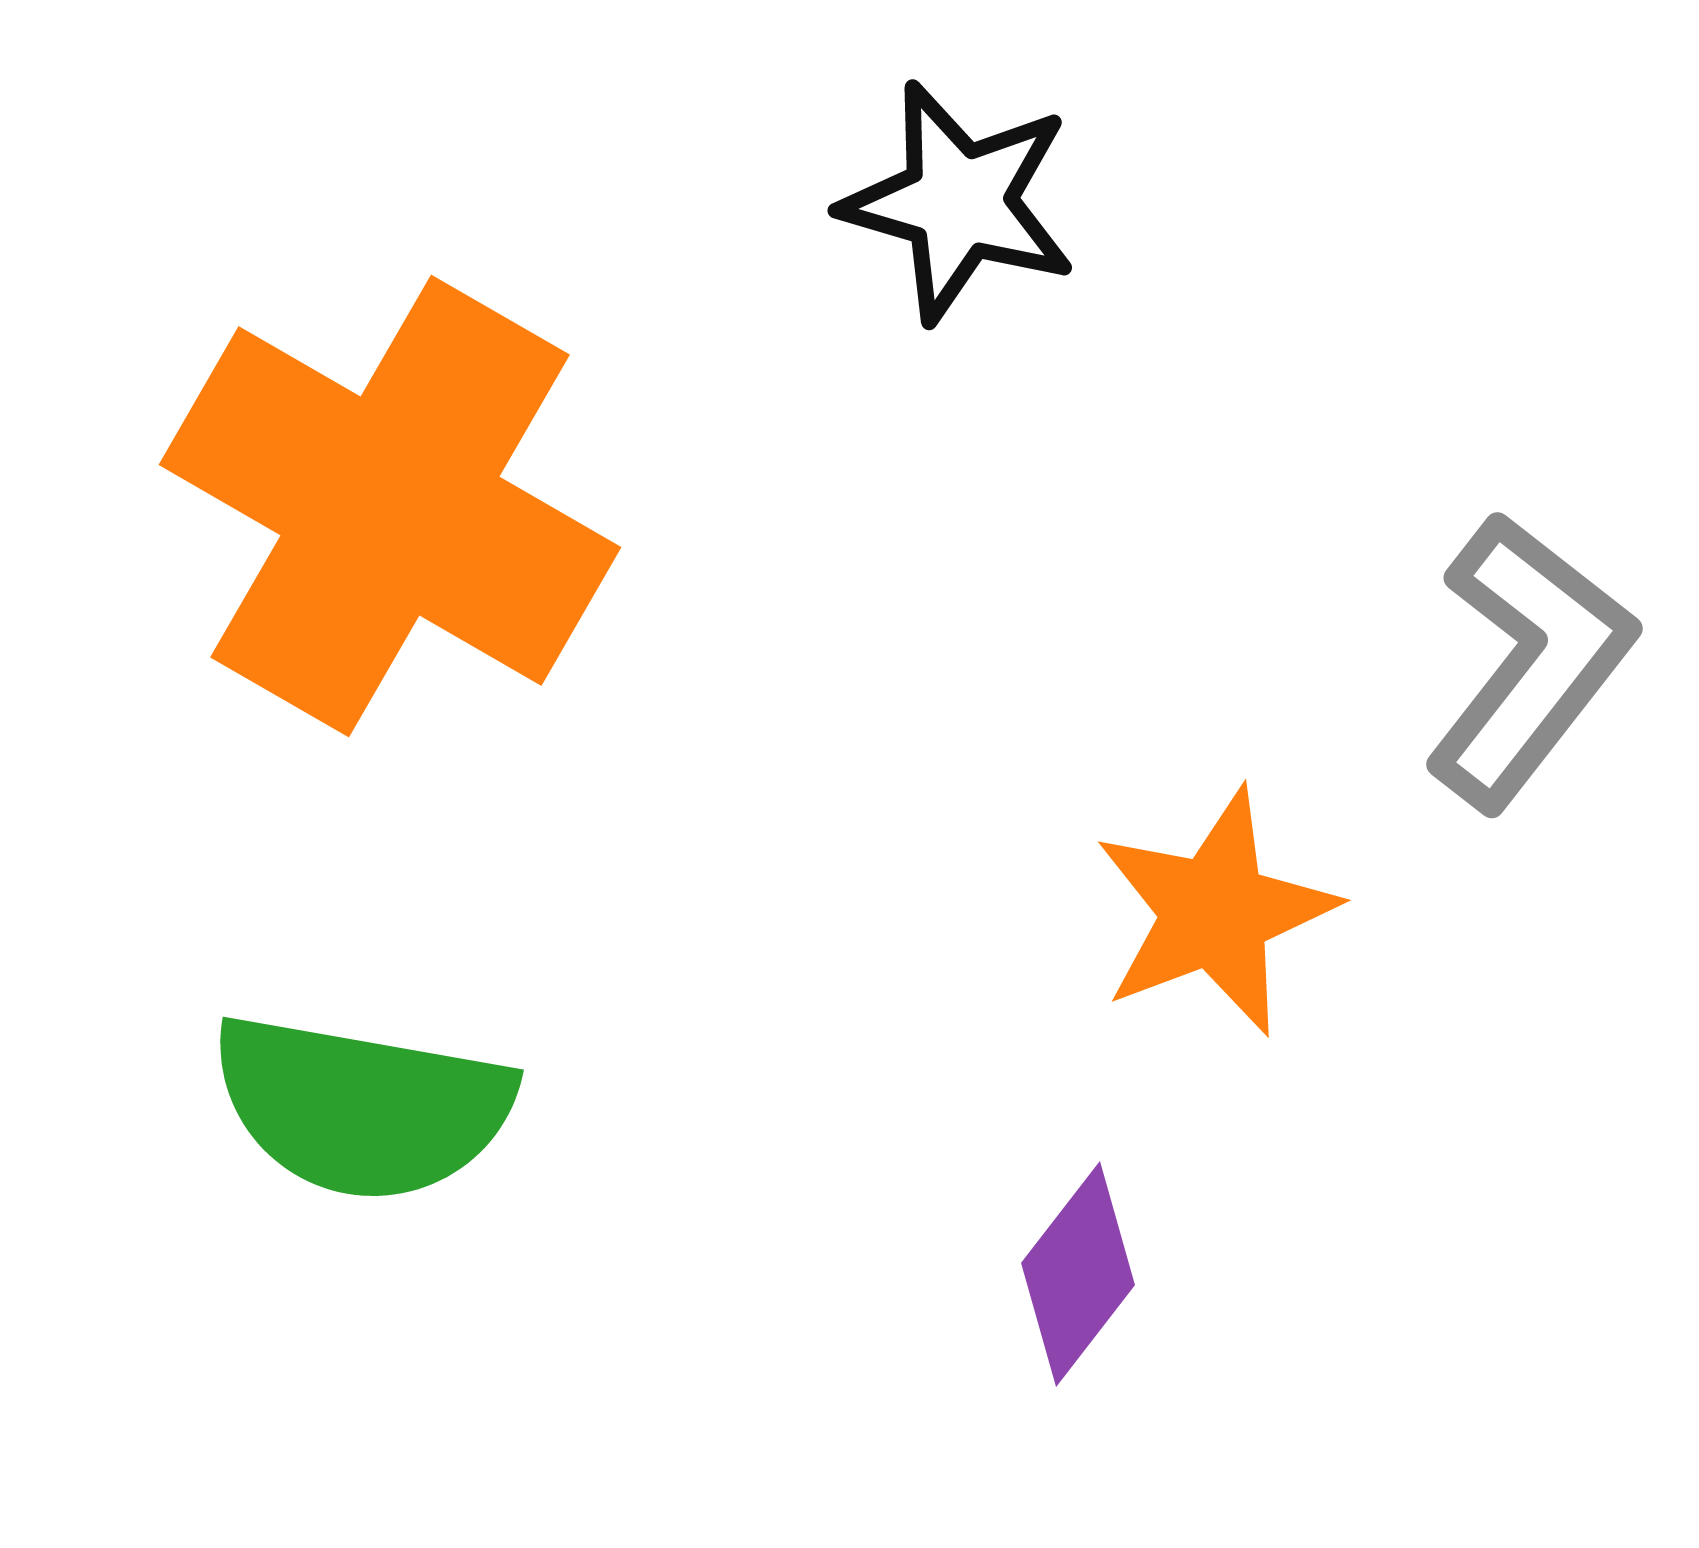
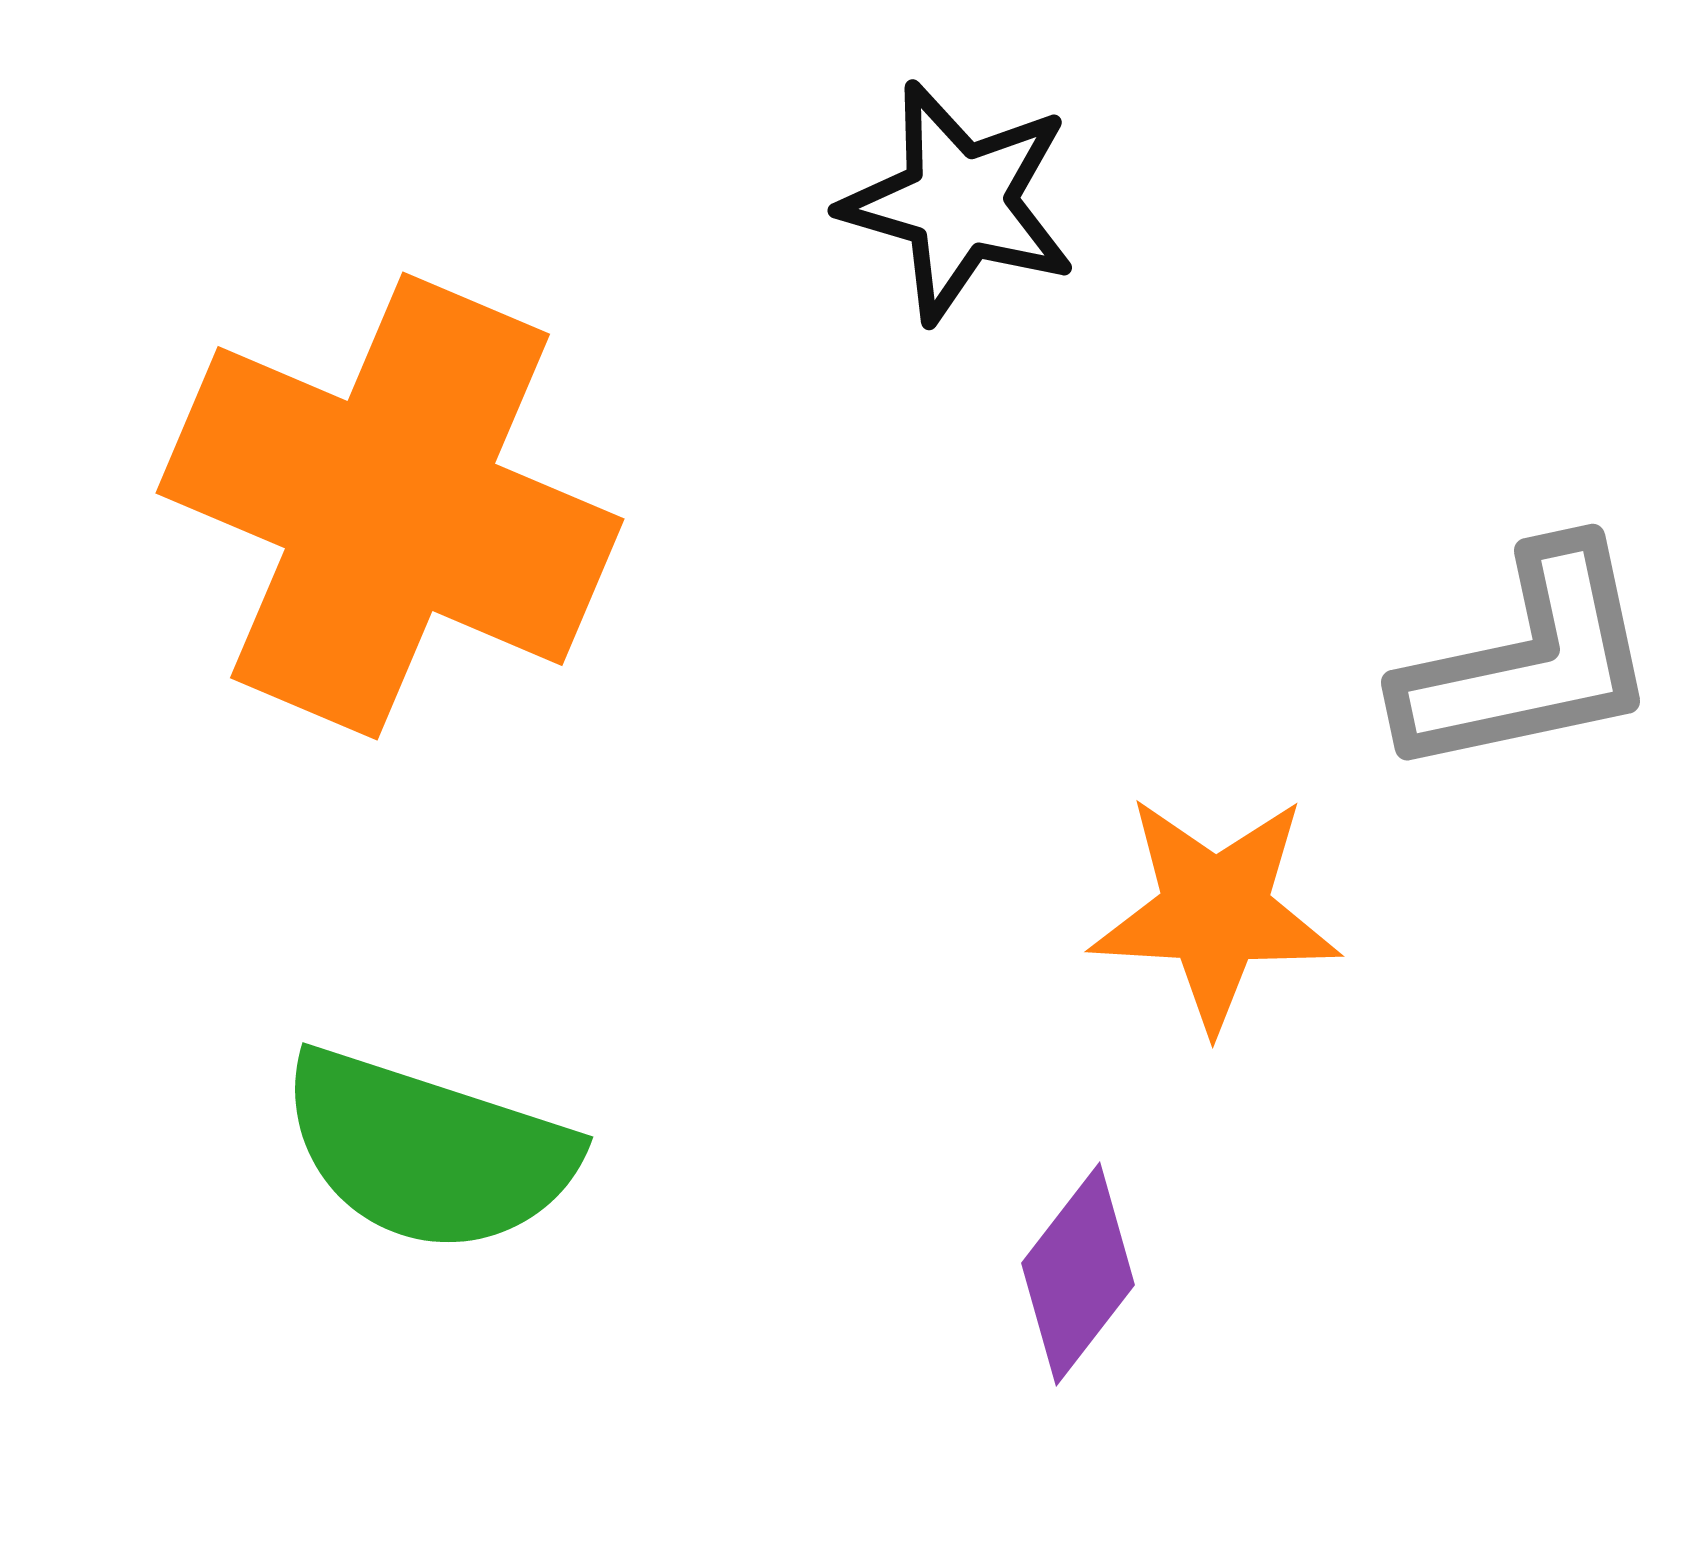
orange cross: rotated 7 degrees counterclockwise
gray L-shape: rotated 40 degrees clockwise
orange star: rotated 24 degrees clockwise
green semicircle: moved 66 px right, 44 px down; rotated 8 degrees clockwise
